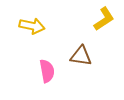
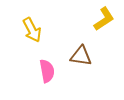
yellow arrow: moved 4 px down; rotated 50 degrees clockwise
